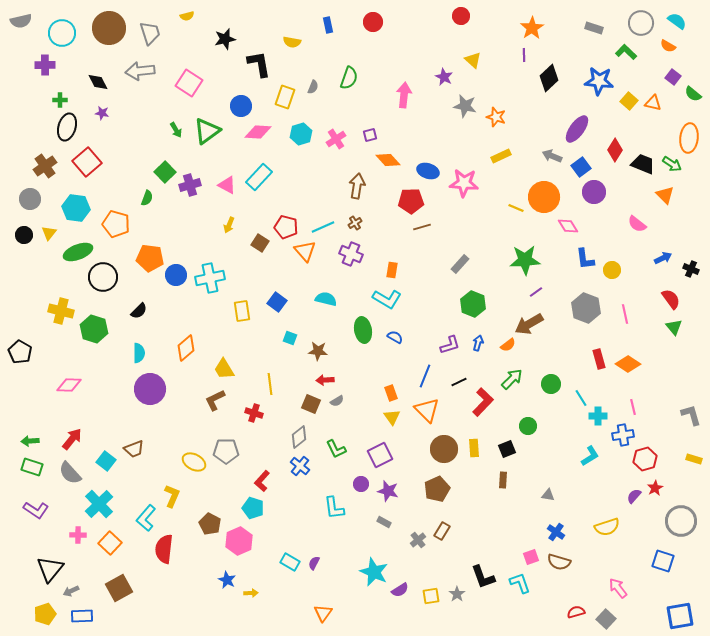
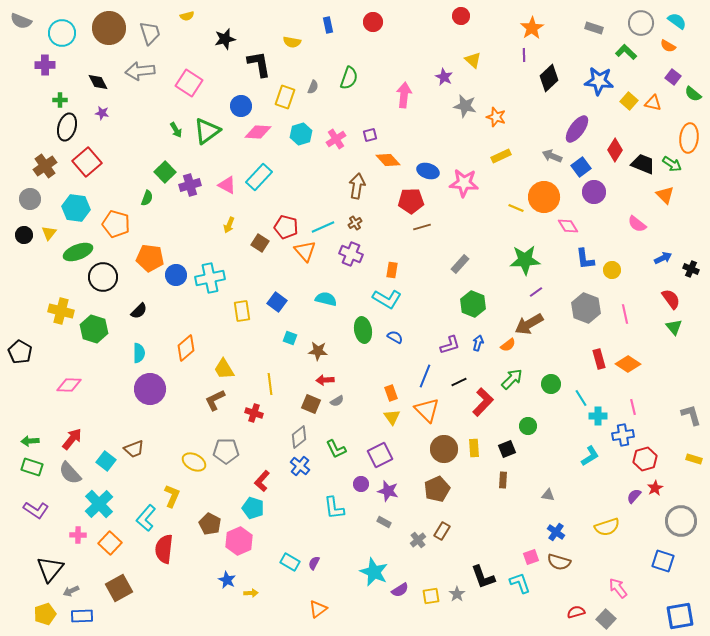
gray semicircle at (21, 21): rotated 35 degrees clockwise
orange triangle at (323, 613): moved 5 px left, 4 px up; rotated 18 degrees clockwise
